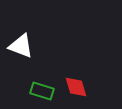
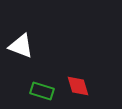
red diamond: moved 2 px right, 1 px up
